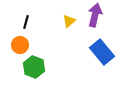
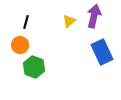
purple arrow: moved 1 px left, 1 px down
blue rectangle: rotated 15 degrees clockwise
